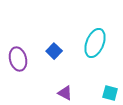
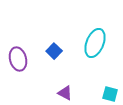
cyan square: moved 1 px down
